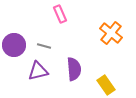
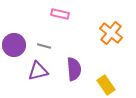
pink rectangle: rotated 54 degrees counterclockwise
